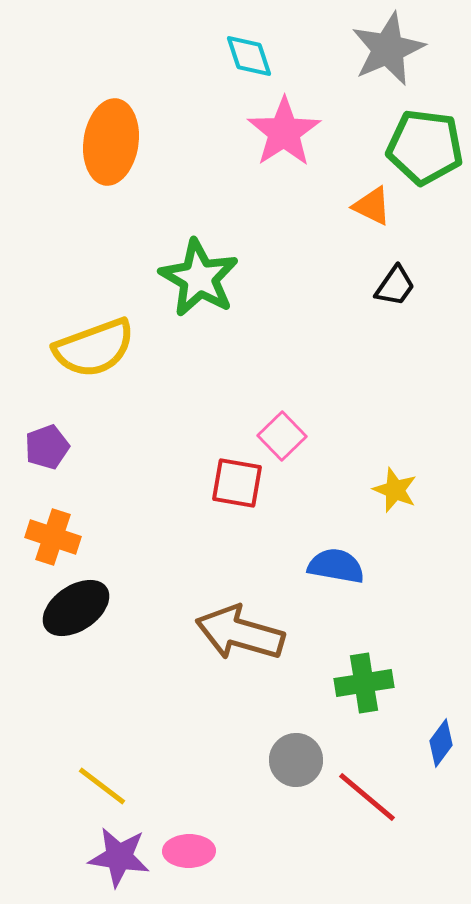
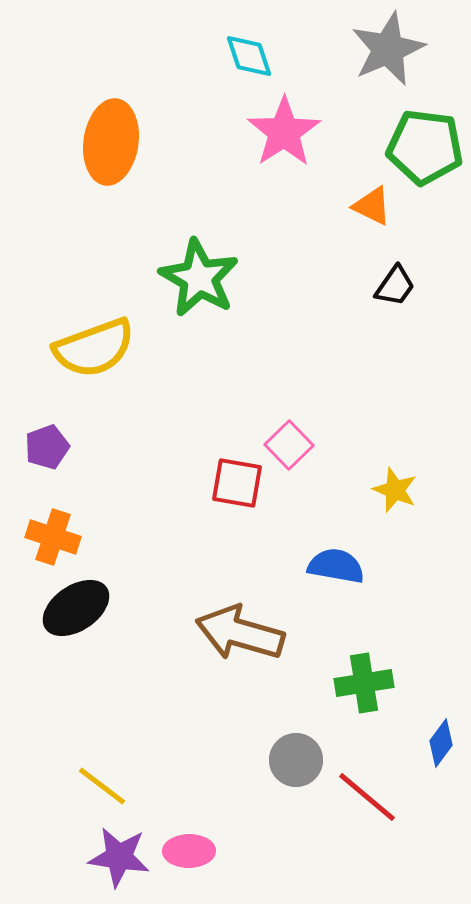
pink square: moved 7 px right, 9 px down
